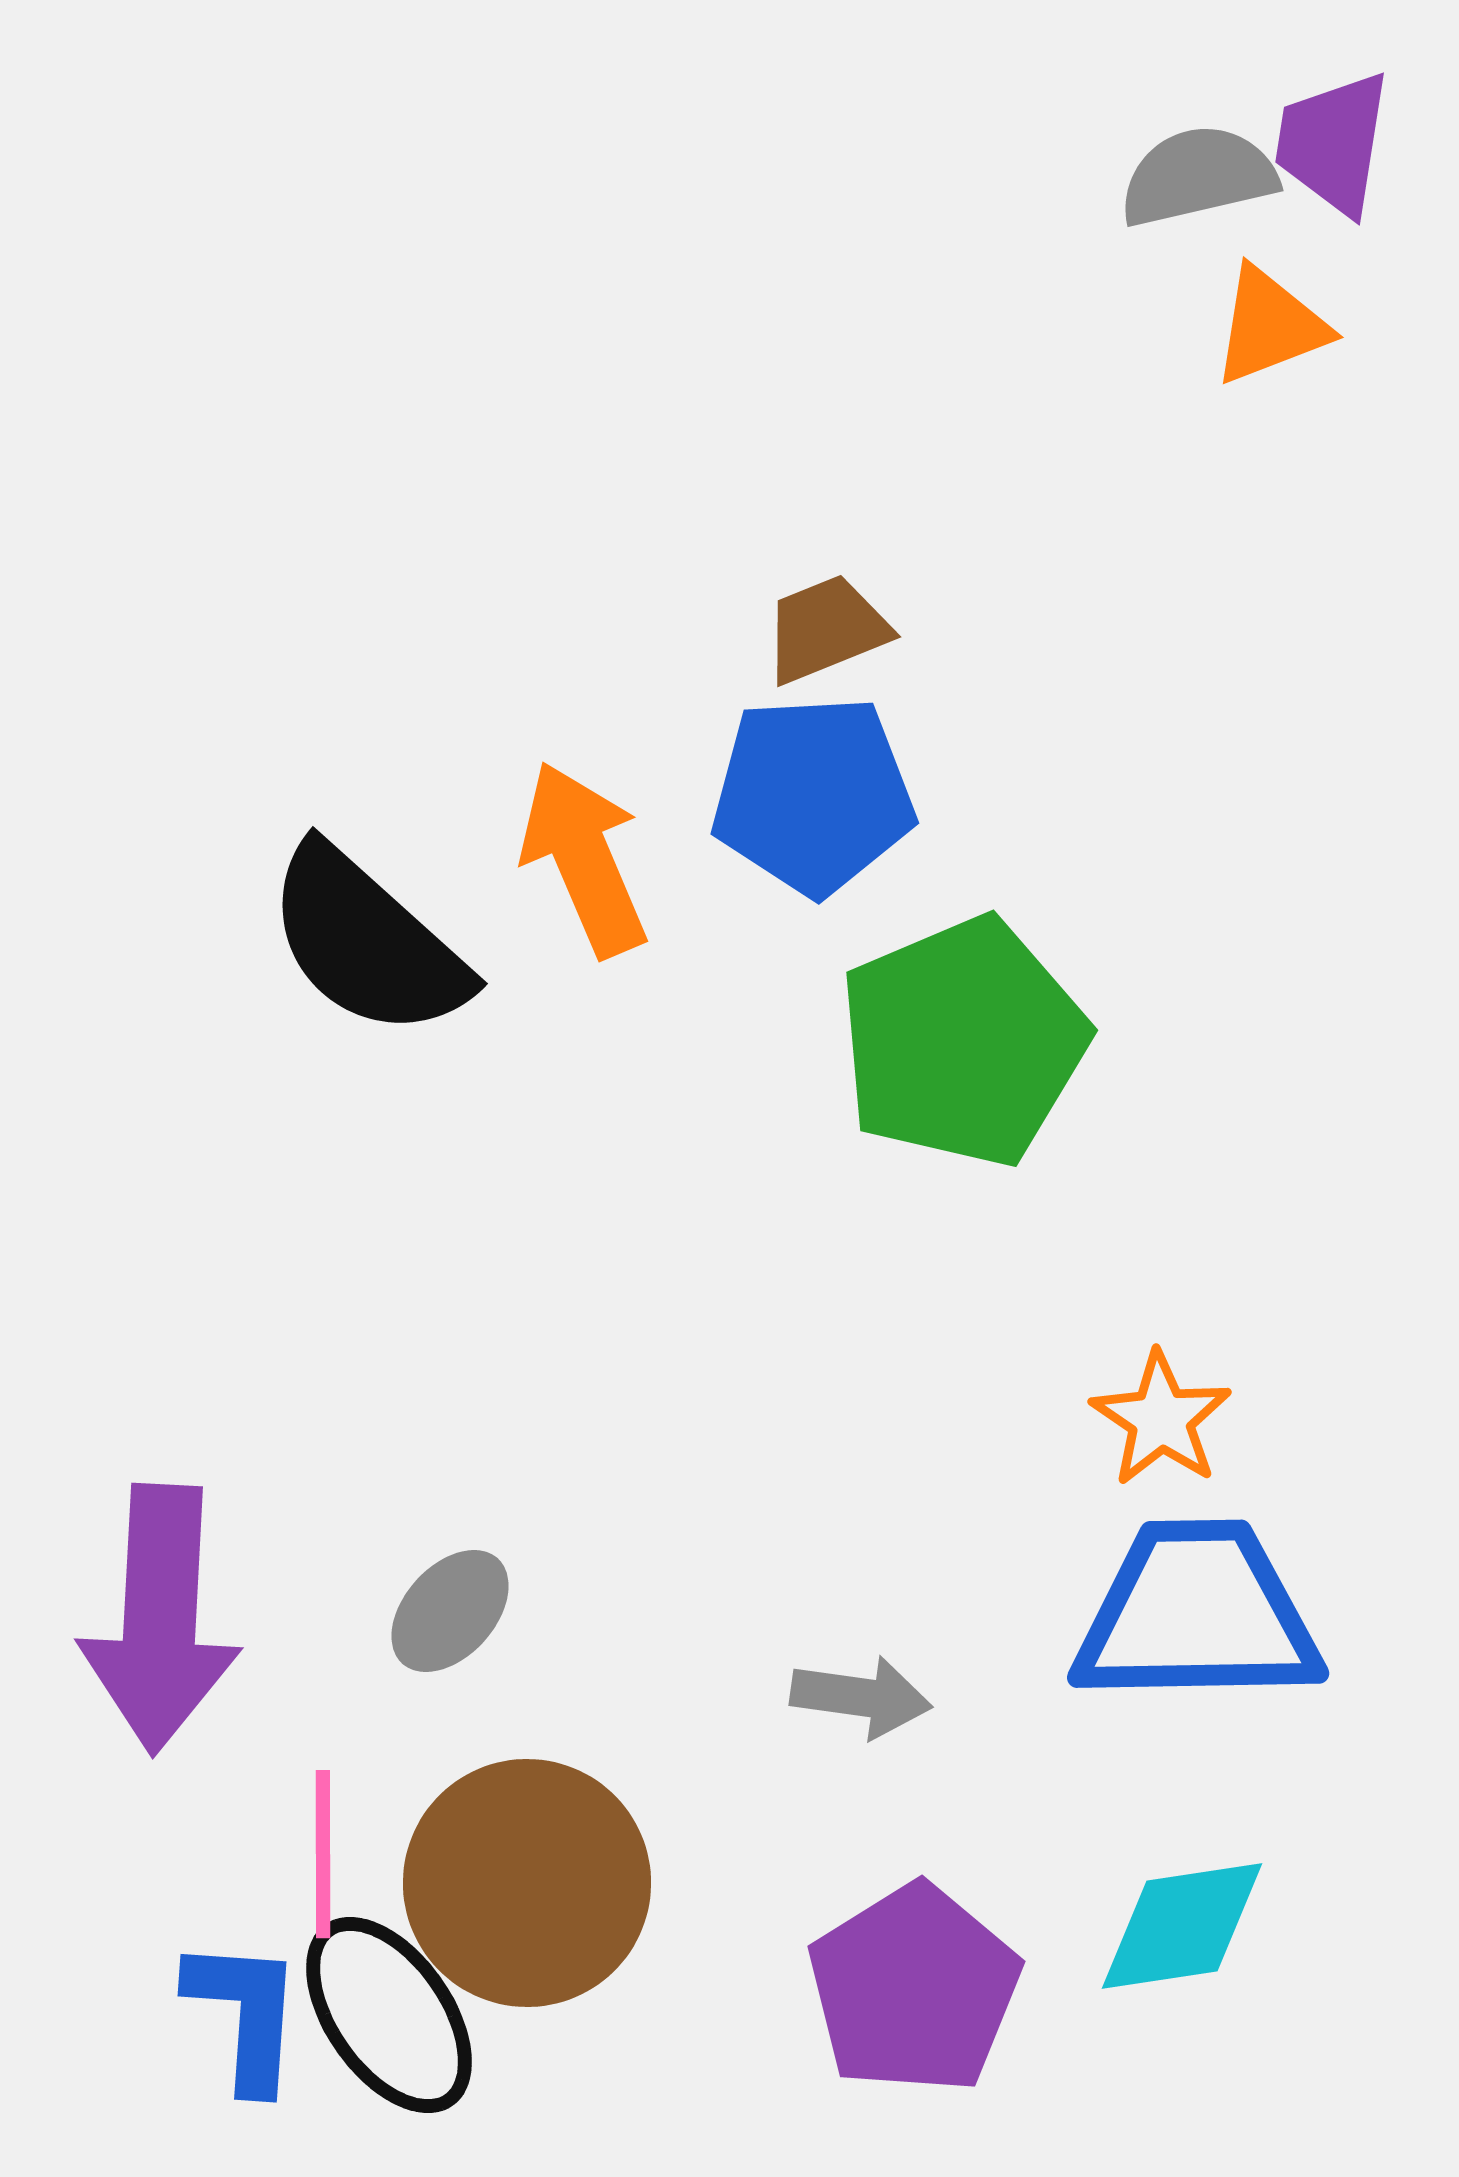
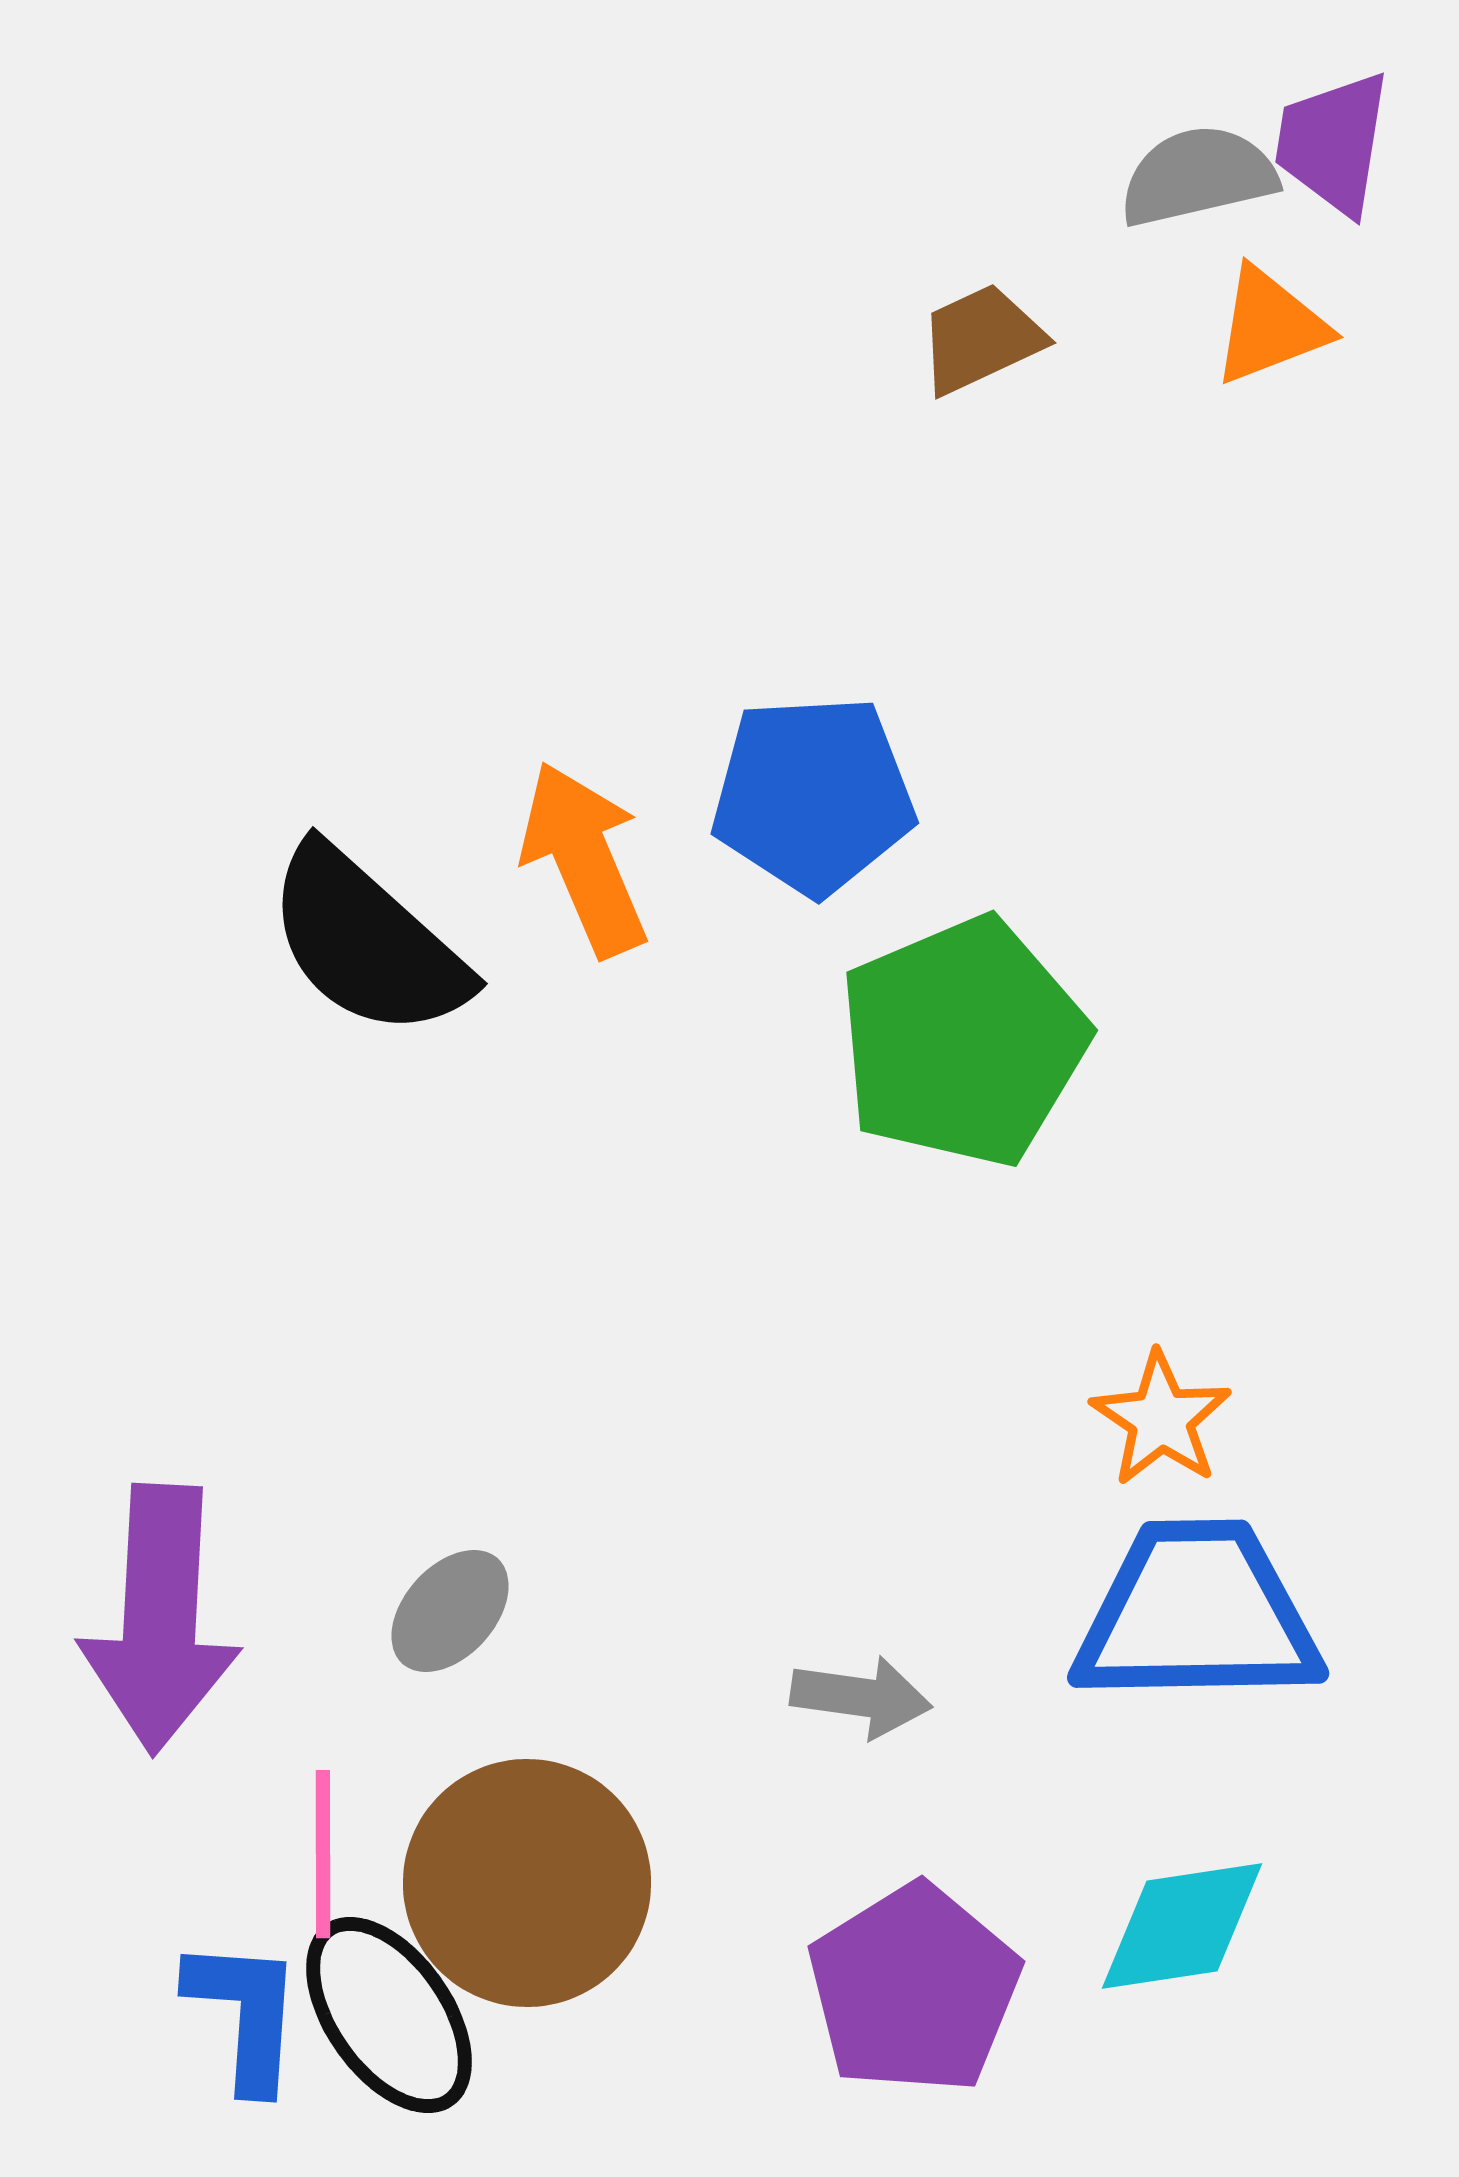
brown trapezoid: moved 155 px right, 290 px up; rotated 3 degrees counterclockwise
